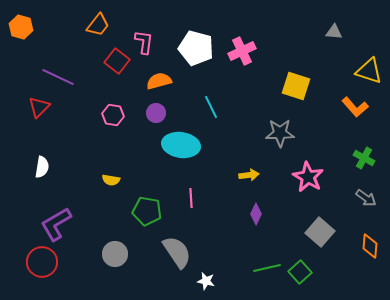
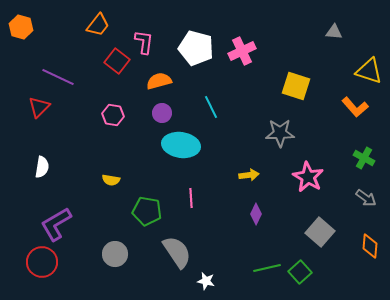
purple circle: moved 6 px right
